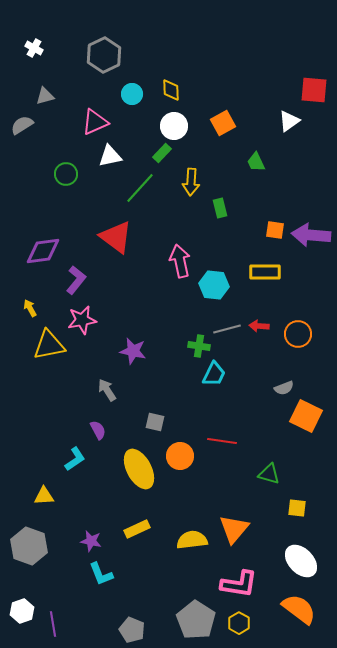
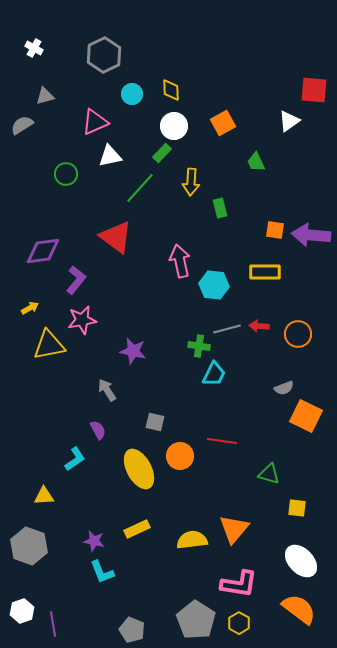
yellow arrow at (30, 308): rotated 90 degrees clockwise
purple star at (91, 541): moved 3 px right
cyan L-shape at (101, 574): moved 1 px right, 2 px up
